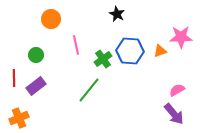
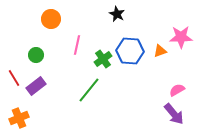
pink line: moved 1 px right; rotated 24 degrees clockwise
red line: rotated 30 degrees counterclockwise
